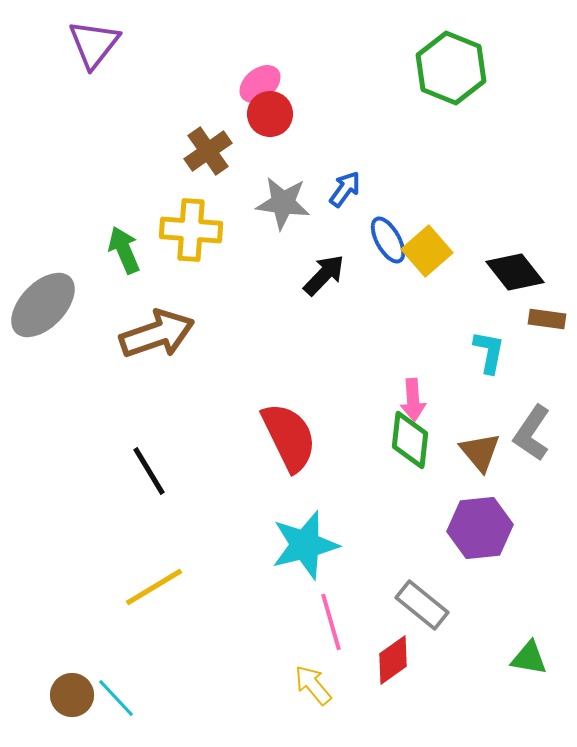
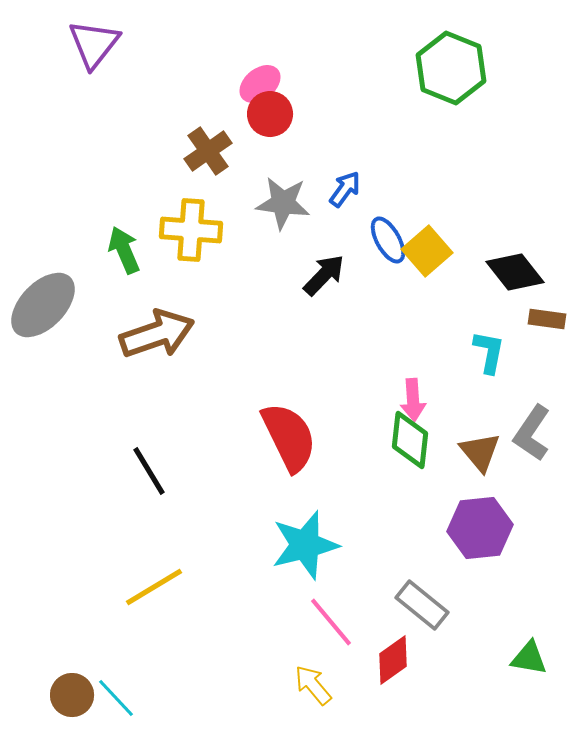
pink line: rotated 24 degrees counterclockwise
